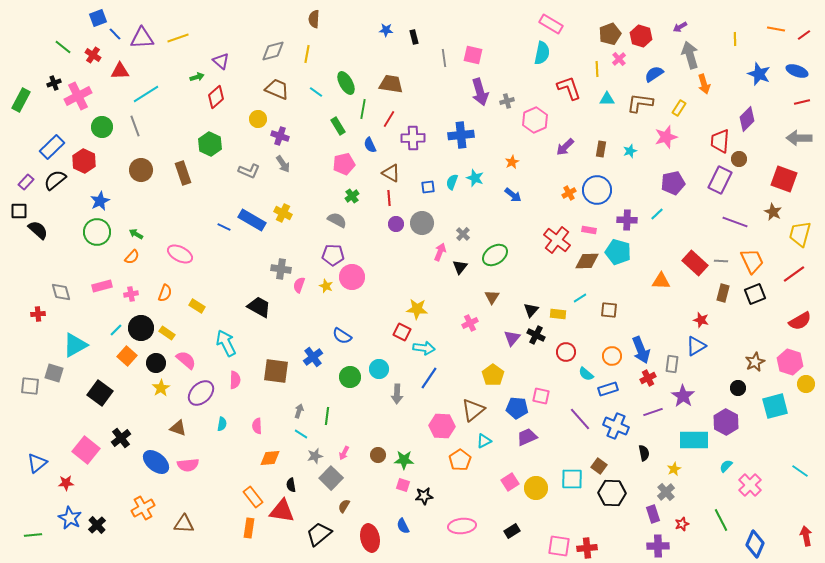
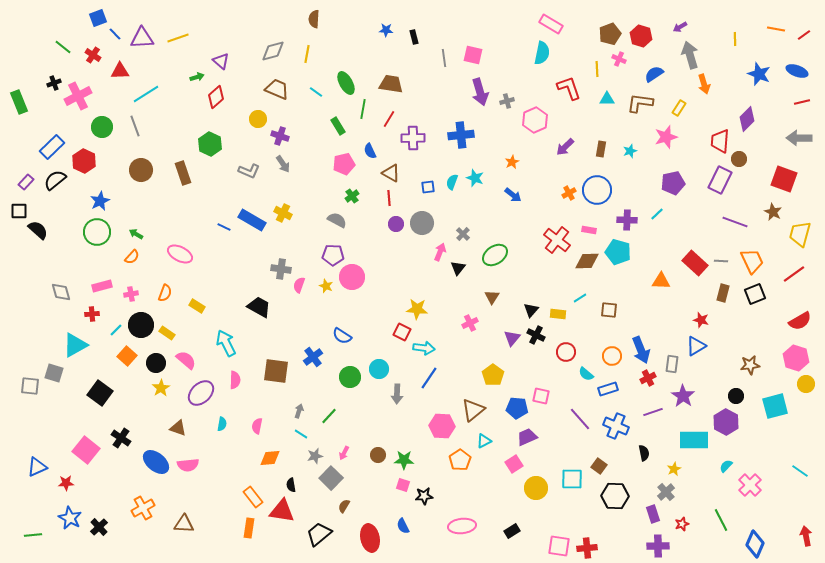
pink cross at (619, 59): rotated 24 degrees counterclockwise
green rectangle at (21, 100): moved 2 px left, 2 px down; rotated 50 degrees counterclockwise
blue semicircle at (370, 145): moved 6 px down
black triangle at (460, 267): moved 2 px left, 1 px down
red cross at (38, 314): moved 54 px right
black circle at (141, 328): moved 3 px up
brown star at (755, 362): moved 5 px left, 3 px down; rotated 18 degrees clockwise
pink hexagon at (790, 362): moved 6 px right, 4 px up
black circle at (738, 388): moved 2 px left, 8 px down
green line at (327, 416): moved 2 px right; rotated 36 degrees clockwise
pink semicircle at (257, 426): rotated 14 degrees clockwise
black cross at (121, 438): rotated 18 degrees counterclockwise
blue triangle at (37, 463): moved 4 px down; rotated 15 degrees clockwise
pink square at (510, 482): moved 4 px right, 18 px up
black hexagon at (612, 493): moved 3 px right, 3 px down
black cross at (97, 525): moved 2 px right, 2 px down
